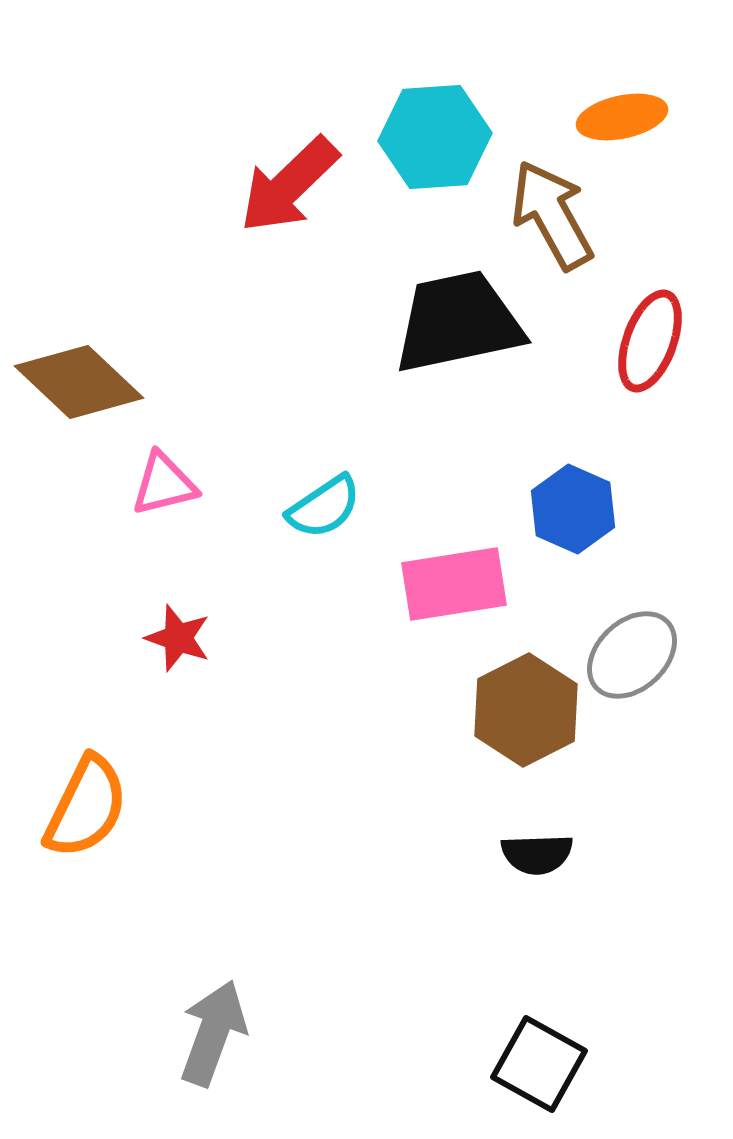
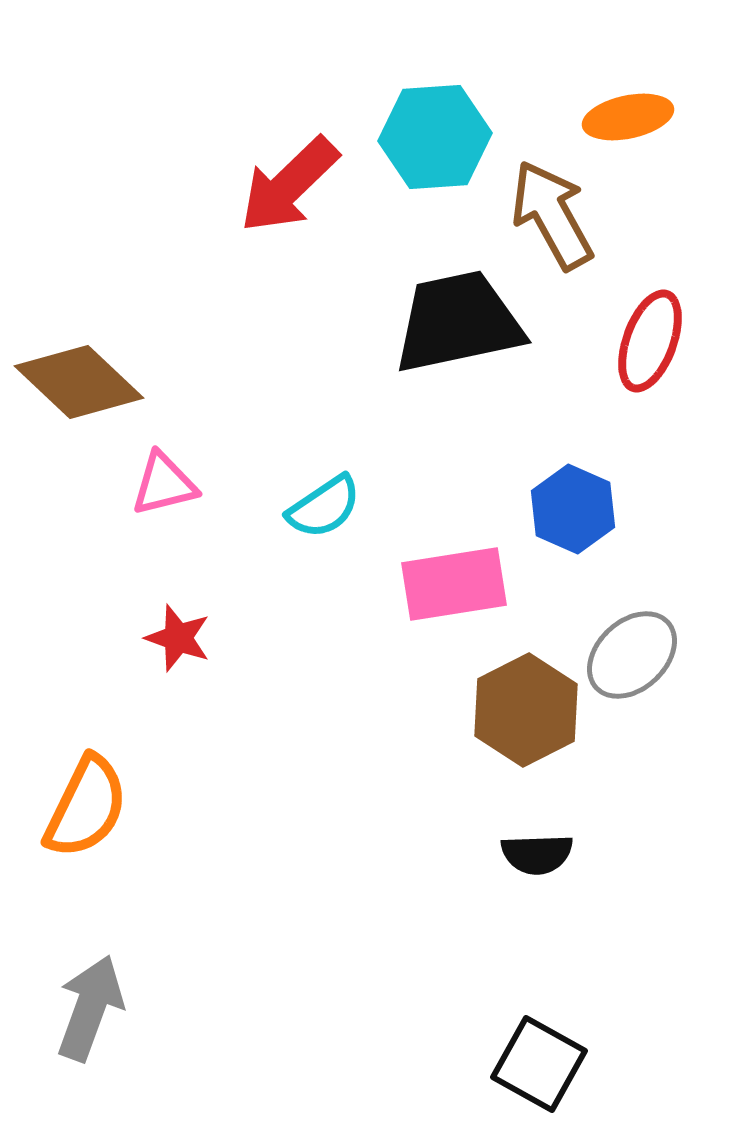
orange ellipse: moved 6 px right
gray arrow: moved 123 px left, 25 px up
